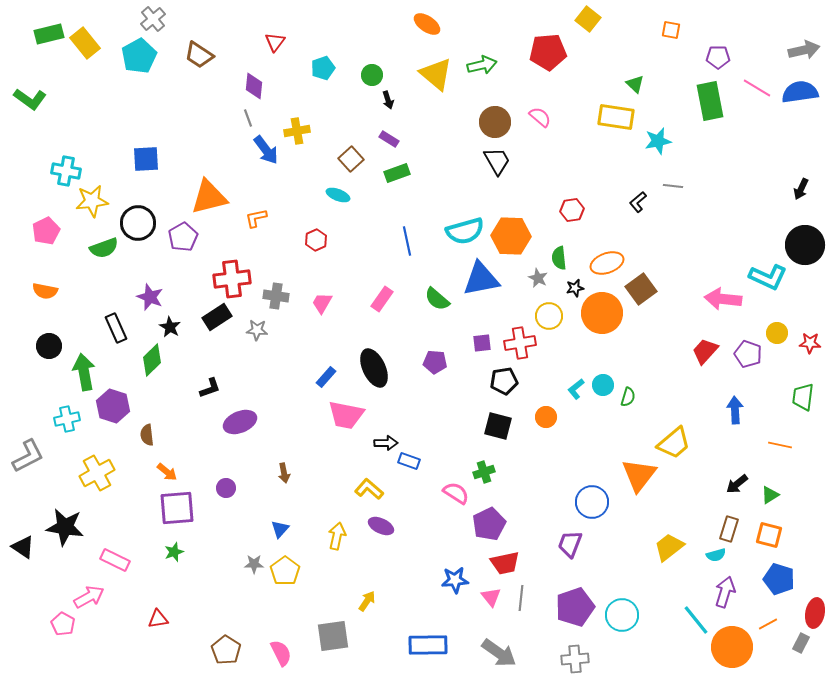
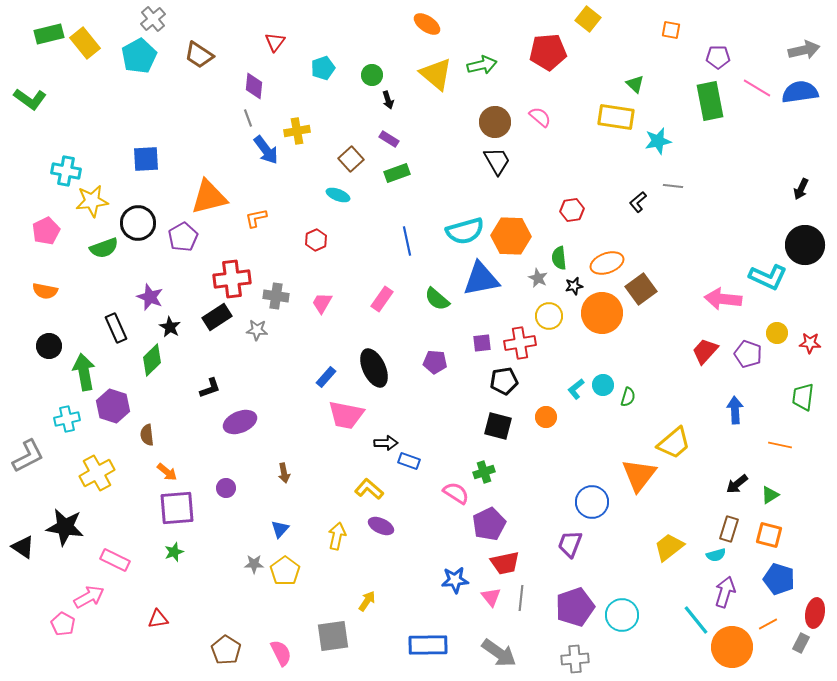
black star at (575, 288): moved 1 px left, 2 px up
